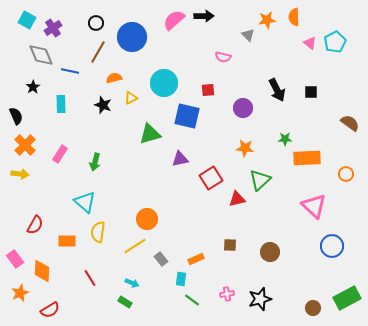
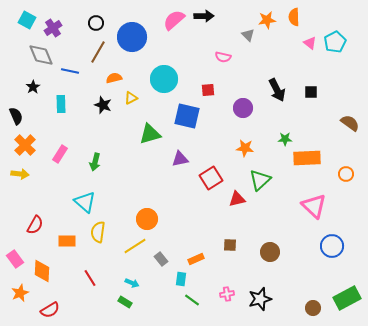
cyan circle at (164, 83): moved 4 px up
